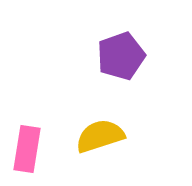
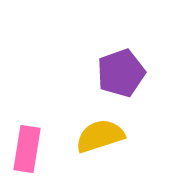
purple pentagon: moved 17 px down
